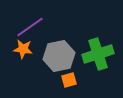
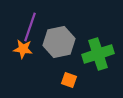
purple line: rotated 36 degrees counterclockwise
gray hexagon: moved 14 px up
orange square: rotated 35 degrees clockwise
